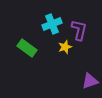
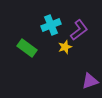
cyan cross: moved 1 px left, 1 px down
purple L-shape: rotated 40 degrees clockwise
